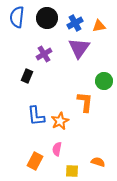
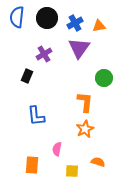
green circle: moved 3 px up
orange star: moved 25 px right, 8 px down
orange rectangle: moved 3 px left, 4 px down; rotated 24 degrees counterclockwise
